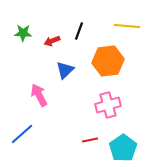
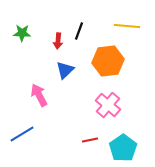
green star: moved 1 px left
red arrow: moved 6 px right; rotated 63 degrees counterclockwise
pink cross: rotated 35 degrees counterclockwise
blue line: rotated 10 degrees clockwise
